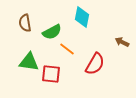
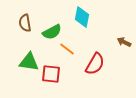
brown arrow: moved 2 px right
